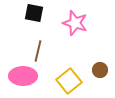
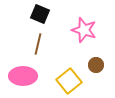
black square: moved 6 px right, 1 px down; rotated 12 degrees clockwise
pink star: moved 9 px right, 7 px down
brown line: moved 7 px up
brown circle: moved 4 px left, 5 px up
